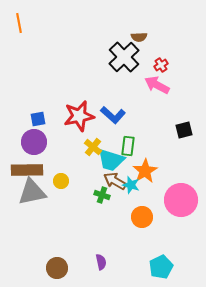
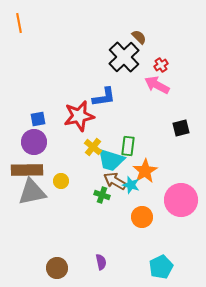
brown semicircle: rotated 133 degrees counterclockwise
blue L-shape: moved 9 px left, 18 px up; rotated 50 degrees counterclockwise
black square: moved 3 px left, 2 px up
